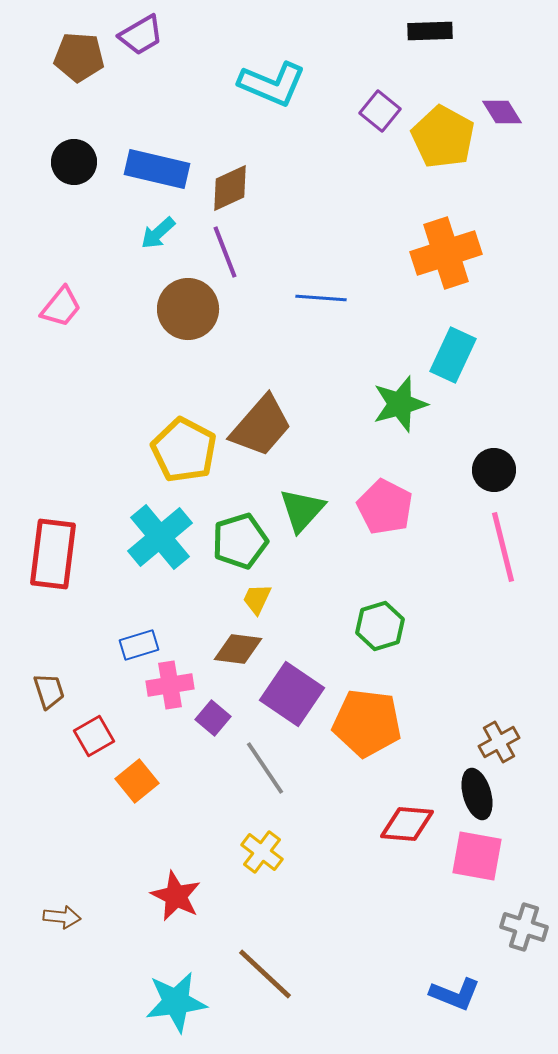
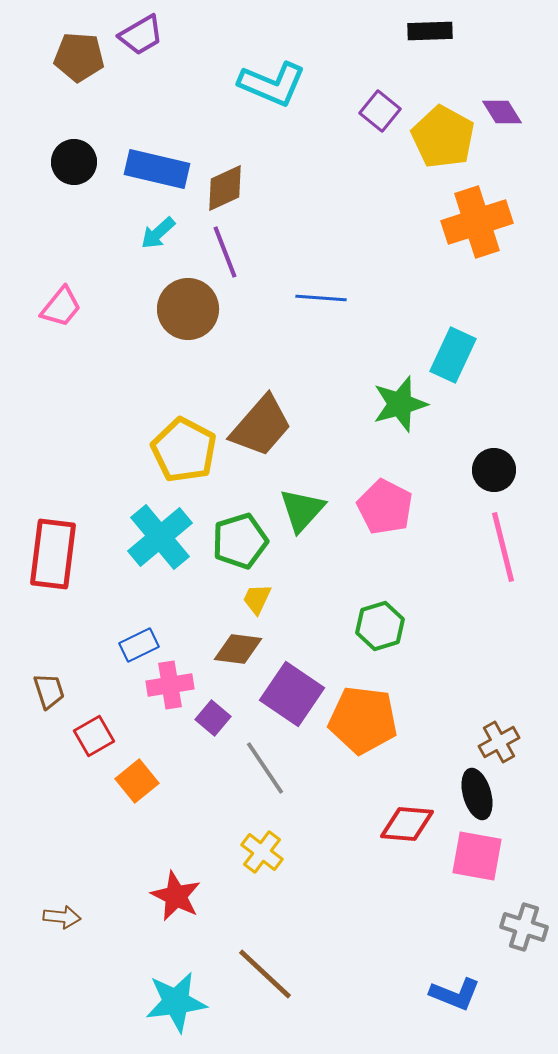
brown diamond at (230, 188): moved 5 px left
orange cross at (446, 253): moved 31 px right, 31 px up
blue rectangle at (139, 645): rotated 9 degrees counterclockwise
orange pentagon at (367, 723): moved 4 px left, 3 px up
